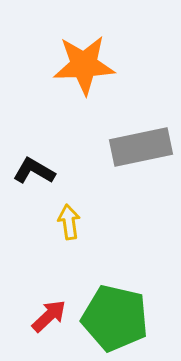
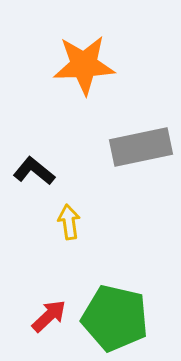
black L-shape: rotated 9 degrees clockwise
